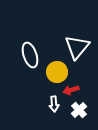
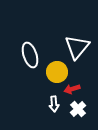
red arrow: moved 1 px right, 1 px up
white cross: moved 1 px left, 1 px up
